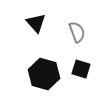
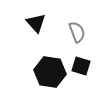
black square: moved 3 px up
black hexagon: moved 6 px right, 2 px up; rotated 8 degrees counterclockwise
